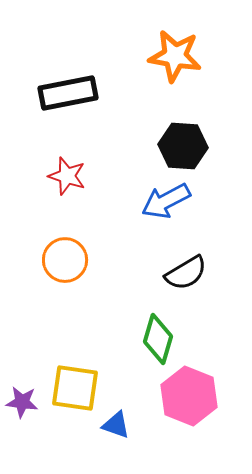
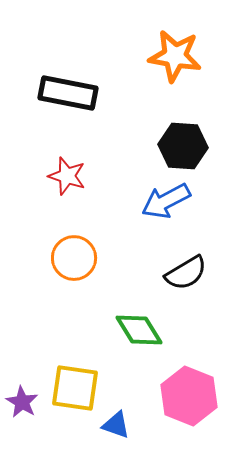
black rectangle: rotated 22 degrees clockwise
orange circle: moved 9 px right, 2 px up
green diamond: moved 19 px left, 9 px up; rotated 48 degrees counterclockwise
purple star: rotated 24 degrees clockwise
